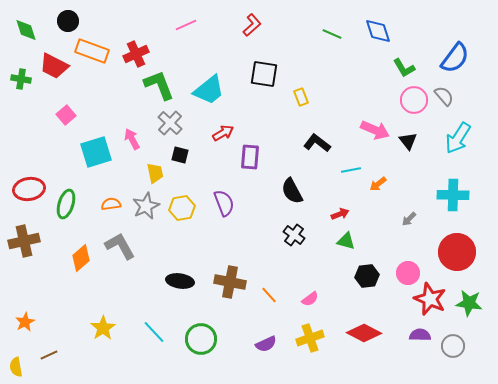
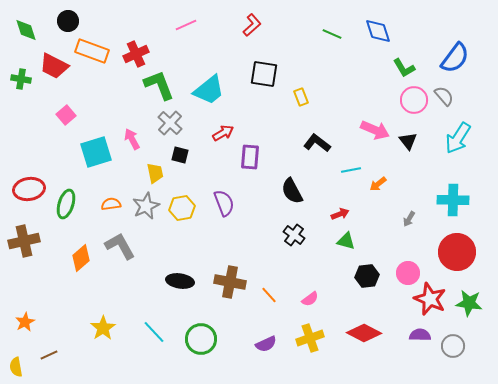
cyan cross at (453, 195): moved 5 px down
gray arrow at (409, 219): rotated 14 degrees counterclockwise
